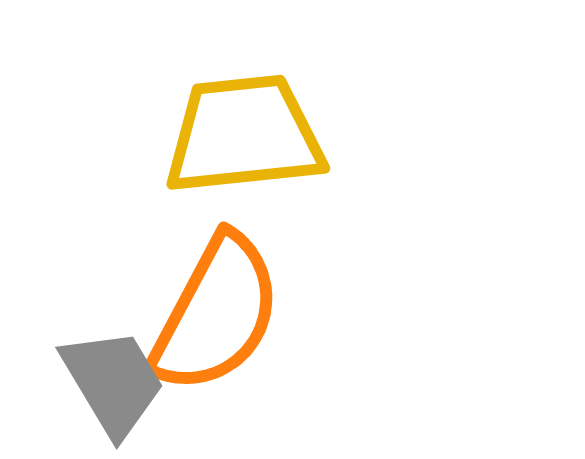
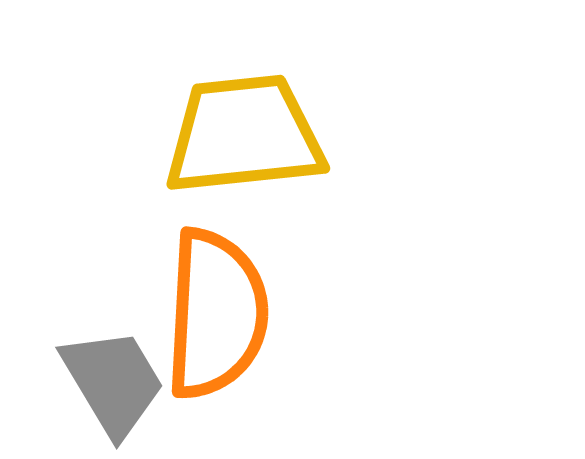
orange semicircle: rotated 25 degrees counterclockwise
